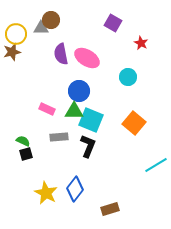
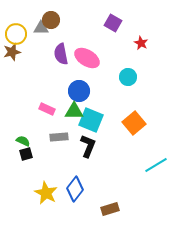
orange square: rotated 10 degrees clockwise
